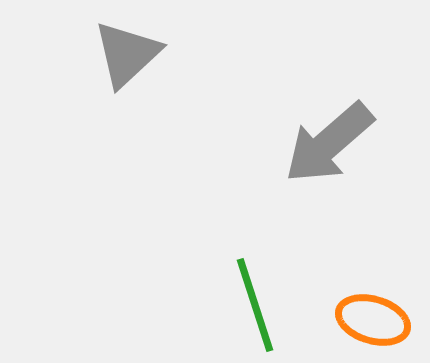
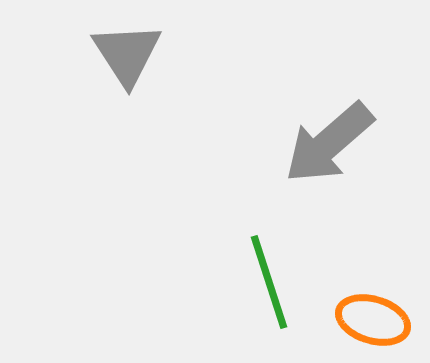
gray triangle: rotated 20 degrees counterclockwise
green line: moved 14 px right, 23 px up
